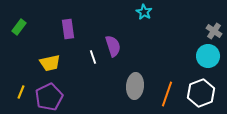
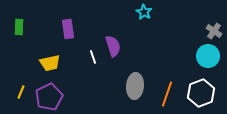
green rectangle: rotated 35 degrees counterclockwise
